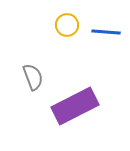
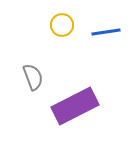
yellow circle: moved 5 px left
blue line: rotated 12 degrees counterclockwise
